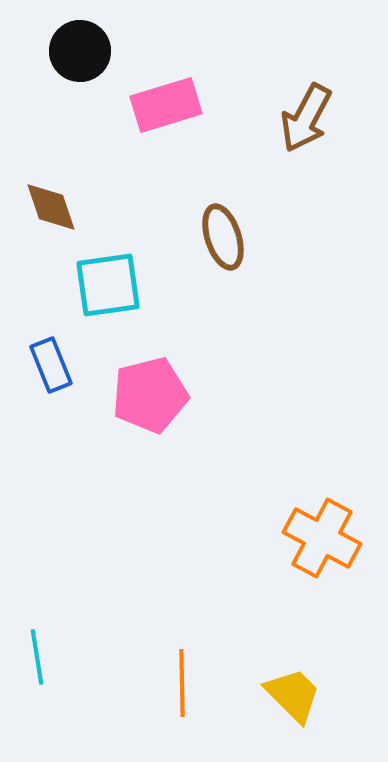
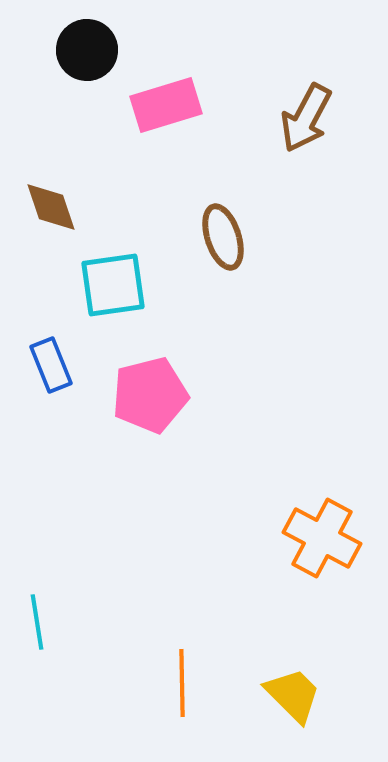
black circle: moved 7 px right, 1 px up
cyan square: moved 5 px right
cyan line: moved 35 px up
